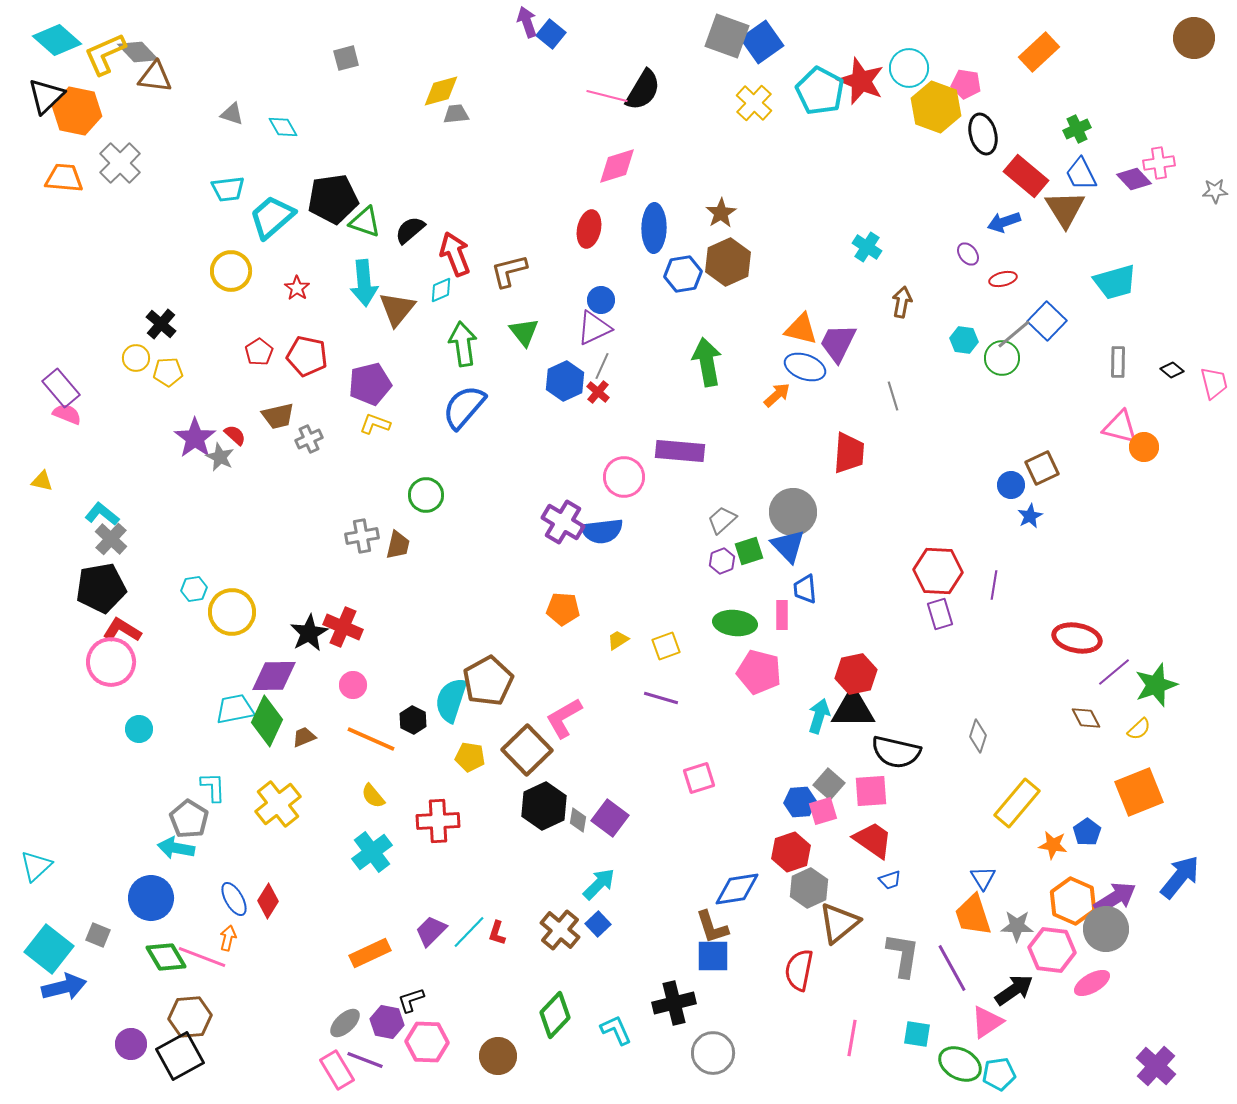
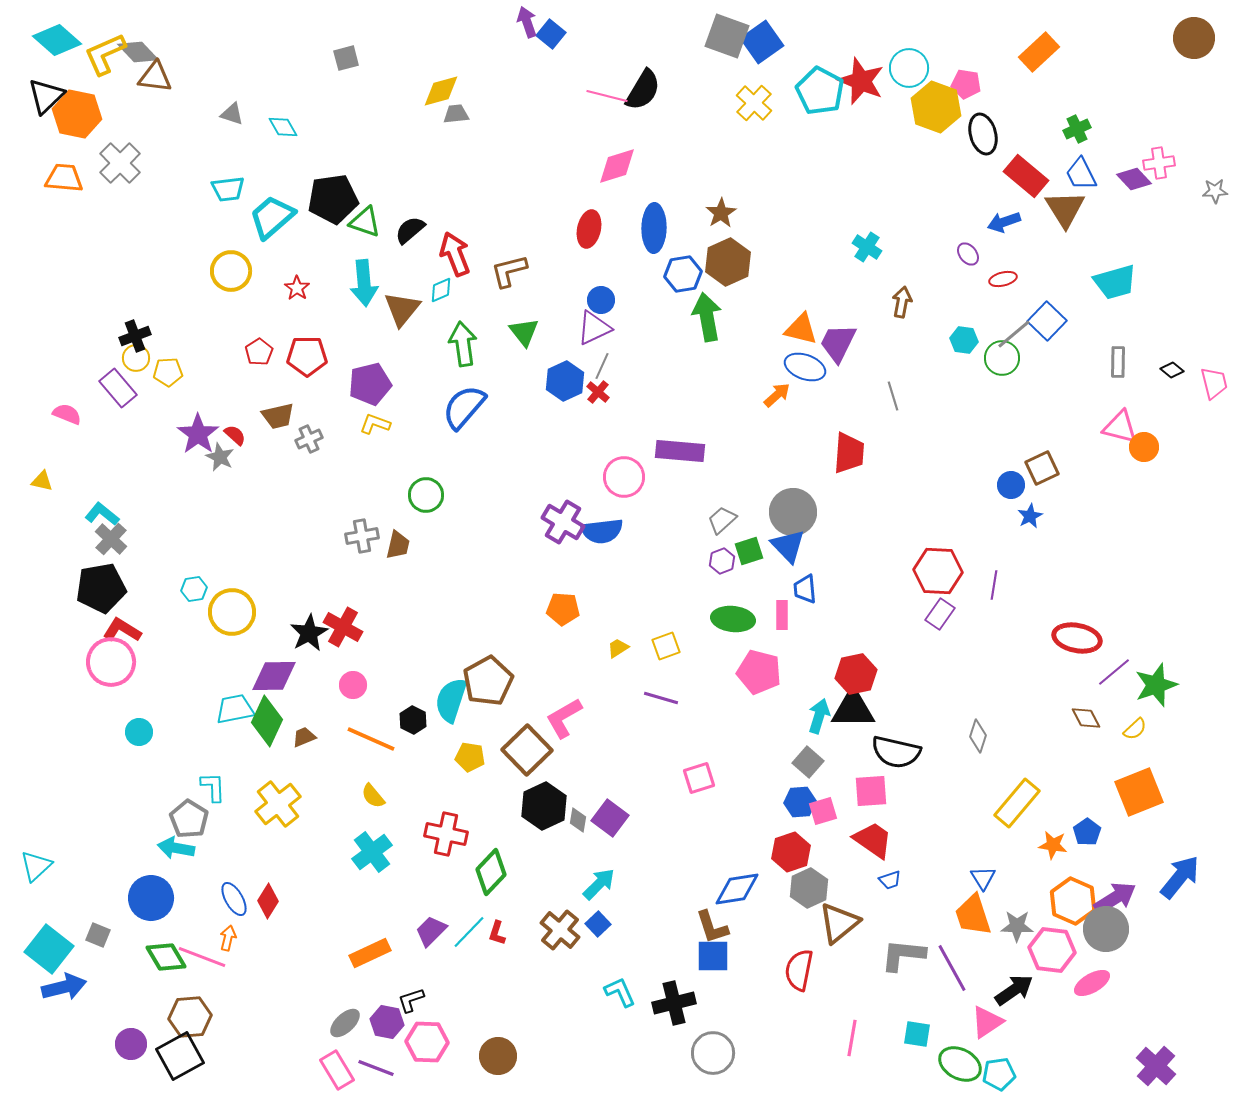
orange hexagon at (77, 111): moved 3 px down
brown triangle at (397, 309): moved 5 px right
black cross at (161, 324): moved 26 px left, 12 px down; rotated 28 degrees clockwise
red pentagon at (307, 356): rotated 12 degrees counterclockwise
green arrow at (707, 362): moved 45 px up
purple rectangle at (61, 388): moved 57 px right
purple star at (195, 438): moved 3 px right, 4 px up
purple rectangle at (940, 614): rotated 52 degrees clockwise
green ellipse at (735, 623): moved 2 px left, 4 px up
red cross at (343, 627): rotated 6 degrees clockwise
yellow trapezoid at (618, 640): moved 8 px down
cyan circle at (139, 729): moved 3 px down
yellow semicircle at (1139, 729): moved 4 px left
gray square at (829, 784): moved 21 px left, 22 px up
red cross at (438, 821): moved 8 px right, 13 px down; rotated 15 degrees clockwise
gray L-shape at (903, 955): rotated 93 degrees counterclockwise
green diamond at (555, 1015): moved 64 px left, 143 px up
cyan L-shape at (616, 1030): moved 4 px right, 38 px up
purple line at (365, 1060): moved 11 px right, 8 px down
